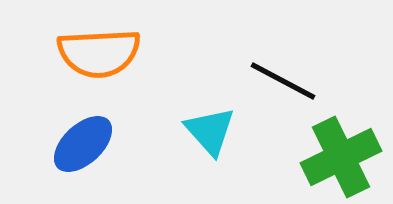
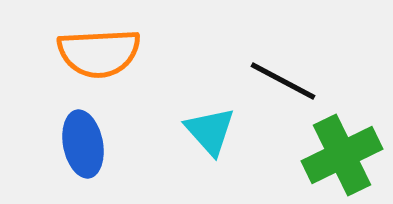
blue ellipse: rotated 58 degrees counterclockwise
green cross: moved 1 px right, 2 px up
